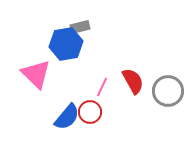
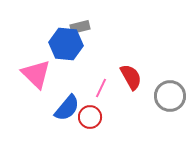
blue hexagon: rotated 16 degrees clockwise
red semicircle: moved 2 px left, 4 px up
pink line: moved 1 px left, 1 px down
gray circle: moved 2 px right, 5 px down
red circle: moved 5 px down
blue semicircle: moved 9 px up
